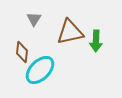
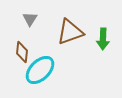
gray triangle: moved 4 px left
brown triangle: rotated 8 degrees counterclockwise
green arrow: moved 7 px right, 2 px up
